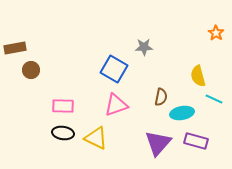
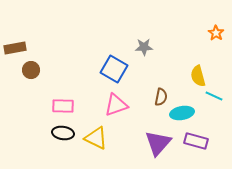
cyan line: moved 3 px up
